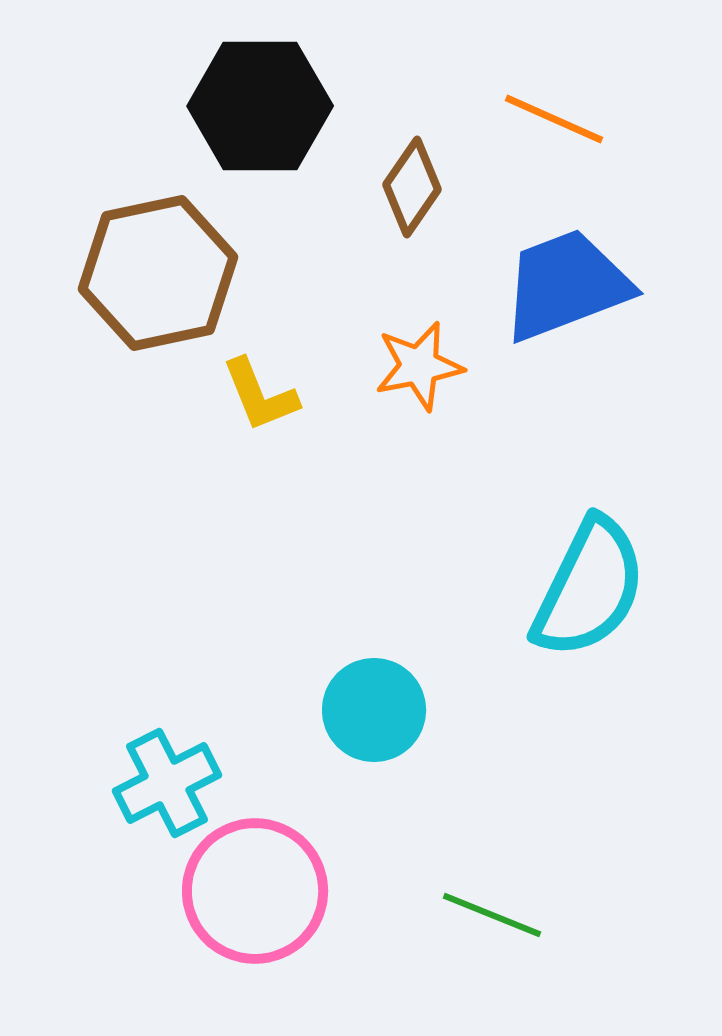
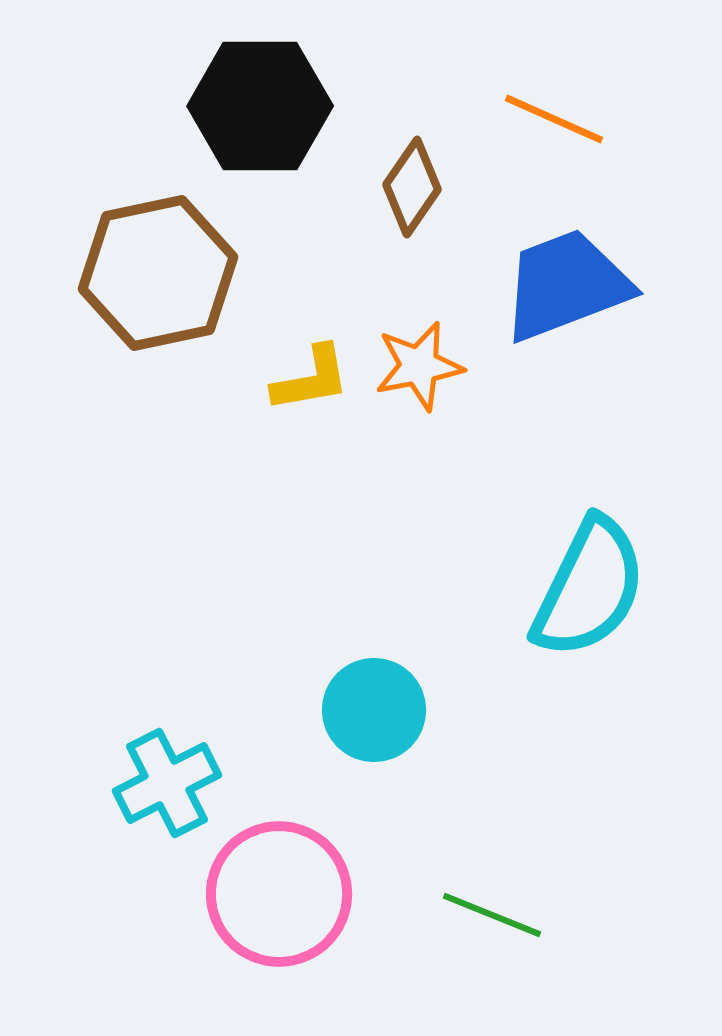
yellow L-shape: moved 51 px right, 16 px up; rotated 78 degrees counterclockwise
pink circle: moved 24 px right, 3 px down
